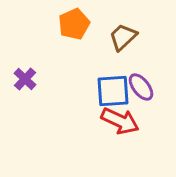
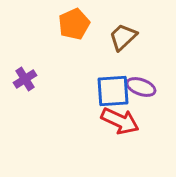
purple cross: rotated 15 degrees clockwise
purple ellipse: rotated 32 degrees counterclockwise
